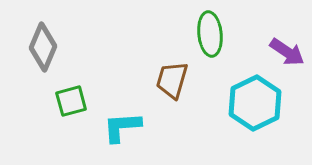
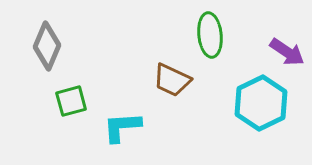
green ellipse: moved 1 px down
gray diamond: moved 4 px right, 1 px up
brown trapezoid: rotated 81 degrees counterclockwise
cyan hexagon: moved 6 px right
